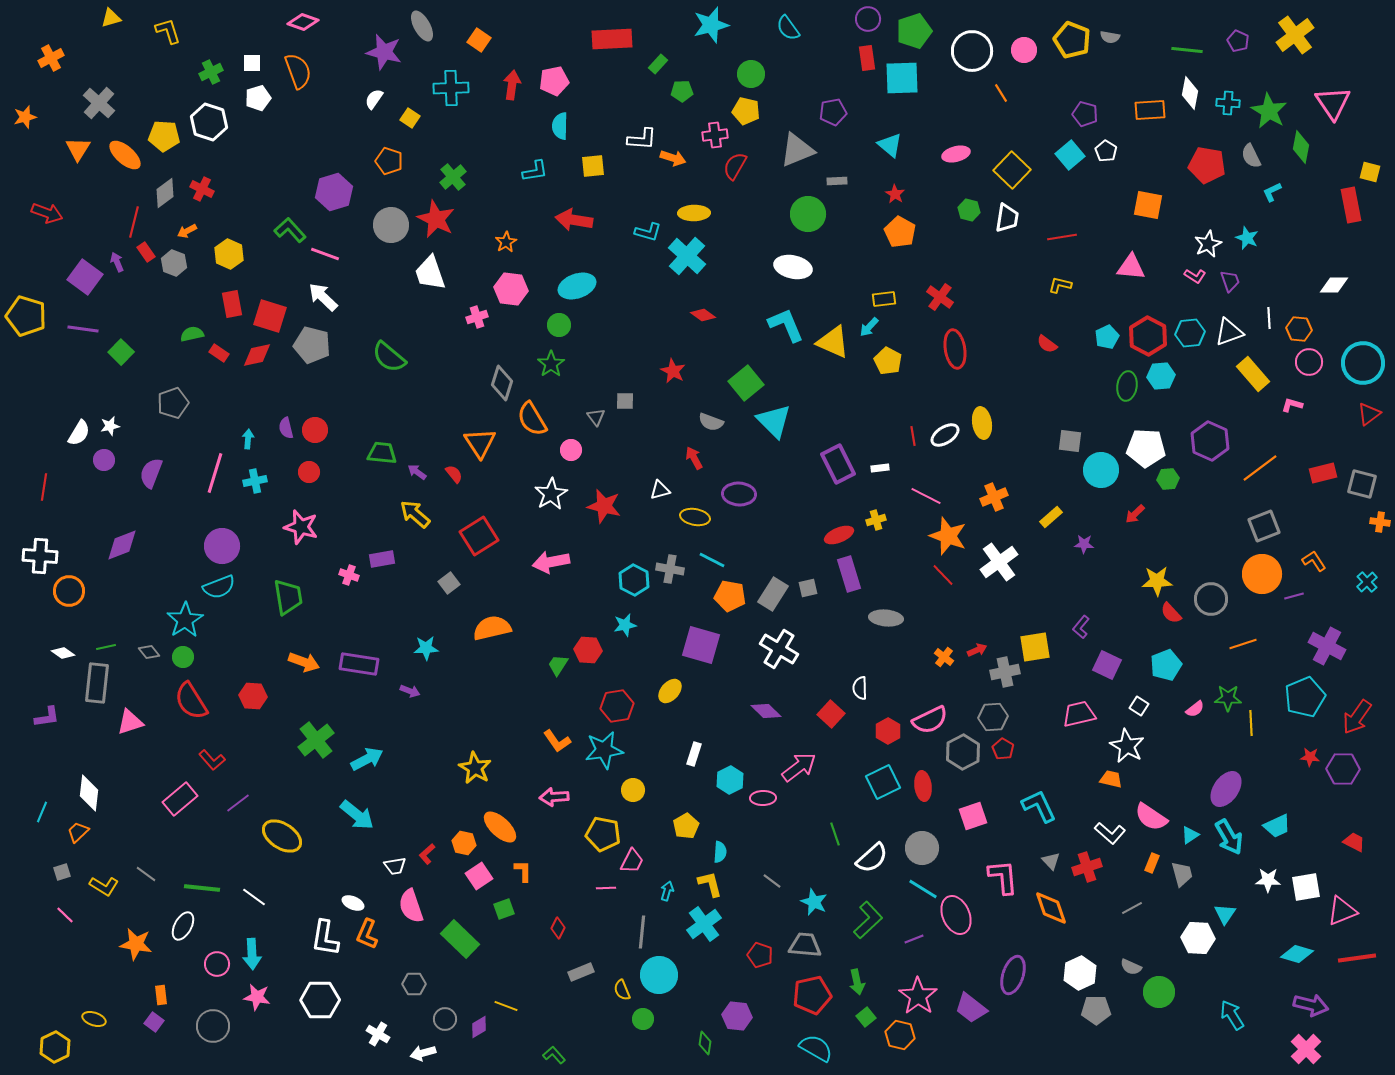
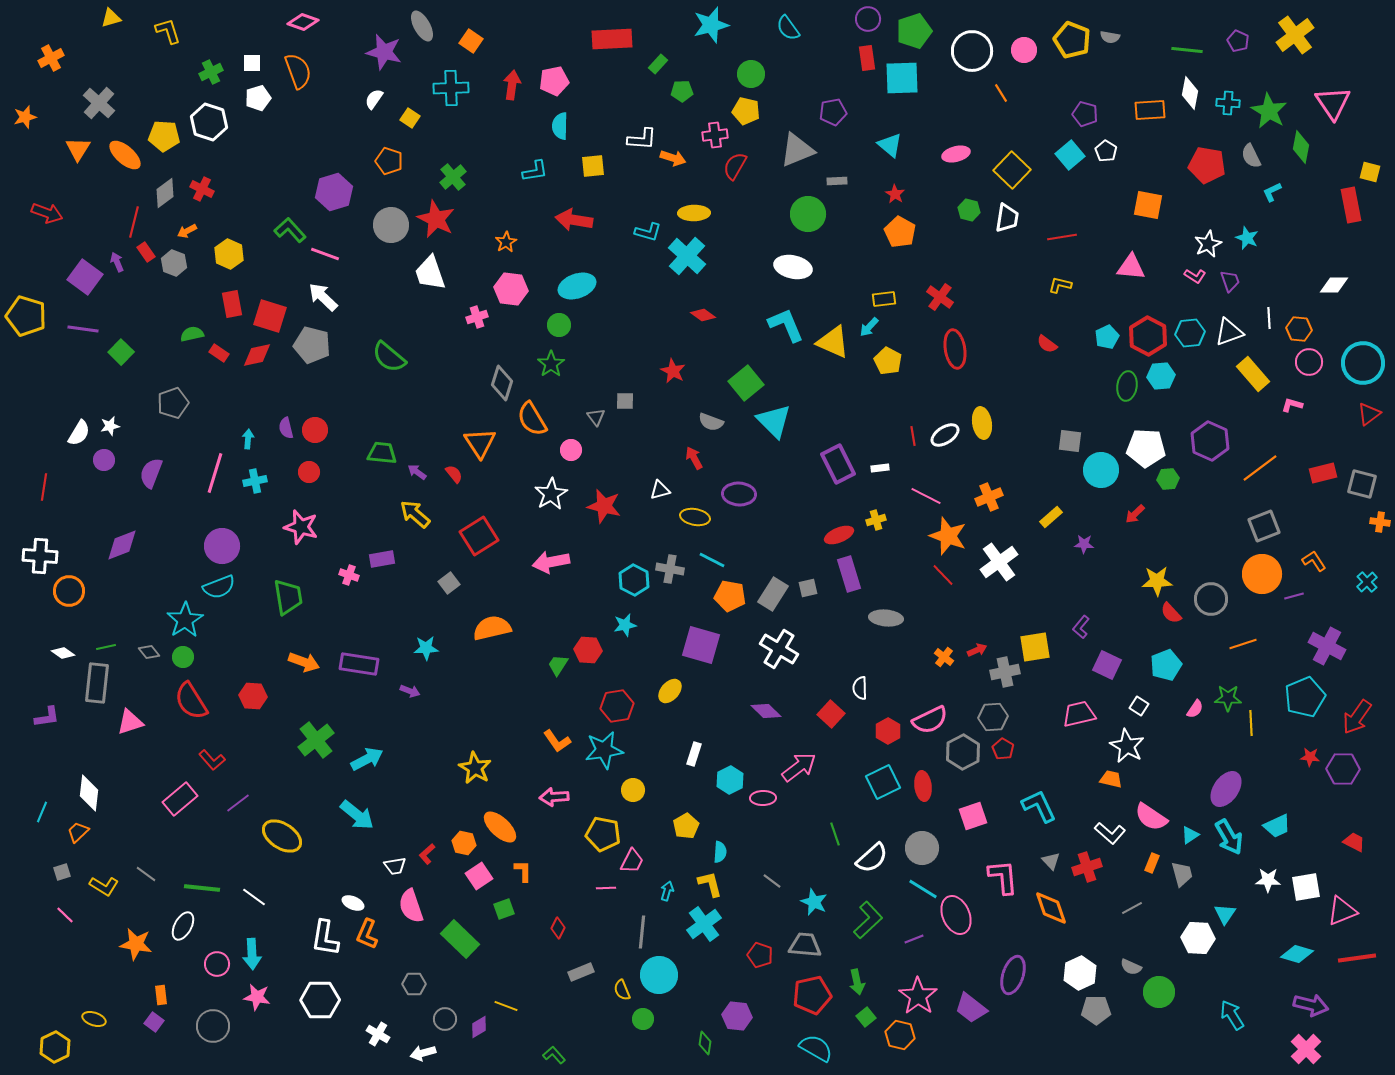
orange square at (479, 40): moved 8 px left, 1 px down
orange cross at (994, 497): moved 5 px left
pink semicircle at (1195, 709): rotated 18 degrees counterclockwise
